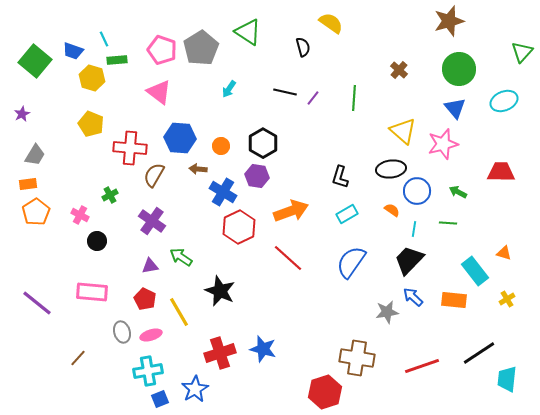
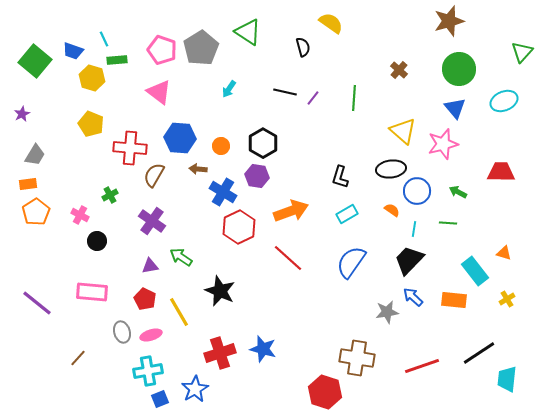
red hexagon at (325, 392): rotated 24 degrees counterclockwise
